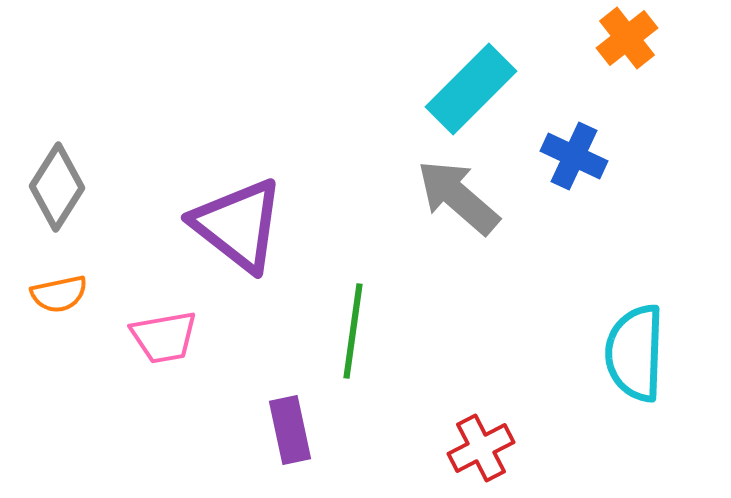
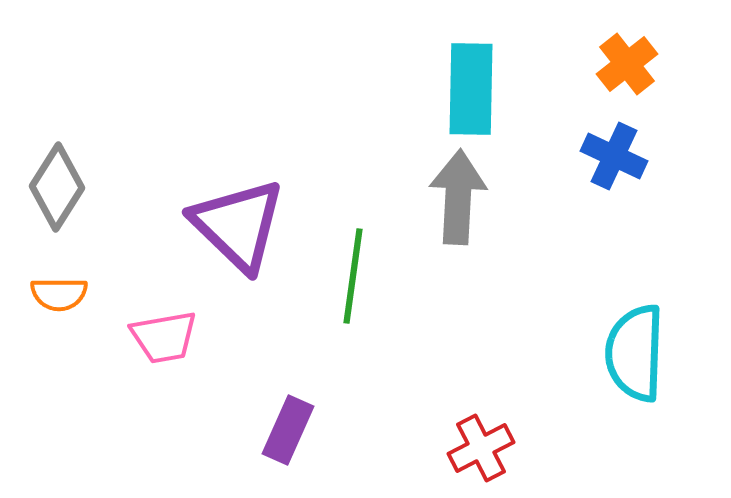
orange cross: moved 26 px down
cyan rectangle: rotated 44 degrees counterclockwise
blue cross: moved 40 px right
gray arrow: rotated 52 degrees clockwise
purple triangle: rotated 6 degrees clockwise
orange semicircle: rotated 12 degrees clockwise
green line: moved 55 px up
purple rectangle: moved 2 px left; rotated 36 degrees clockwise
